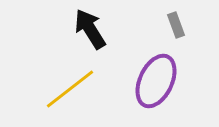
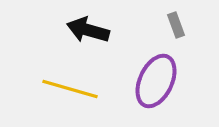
black arrow: moved 2 px left, 1 px down; rotated 42 degrees counterclockwise
yellow line: rotated 54 degrees clockwise
